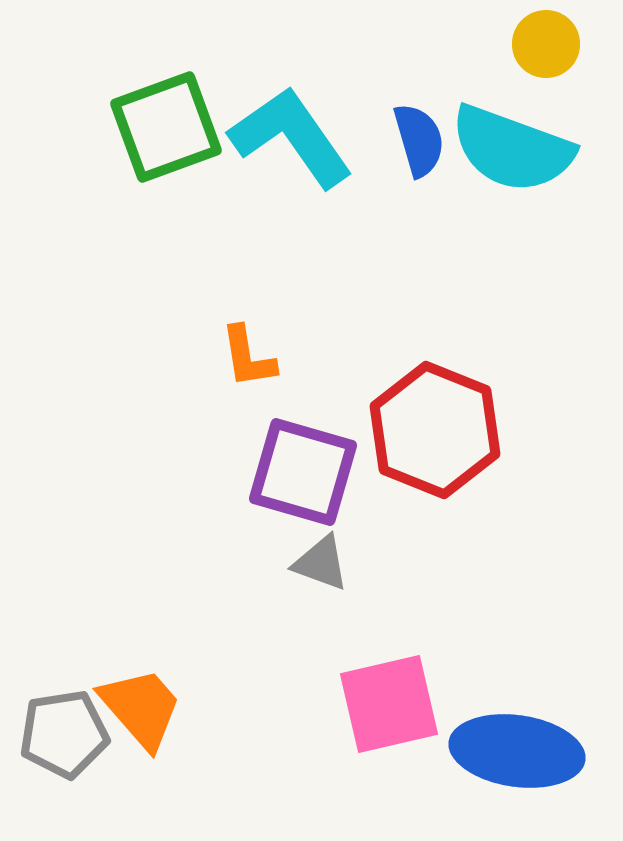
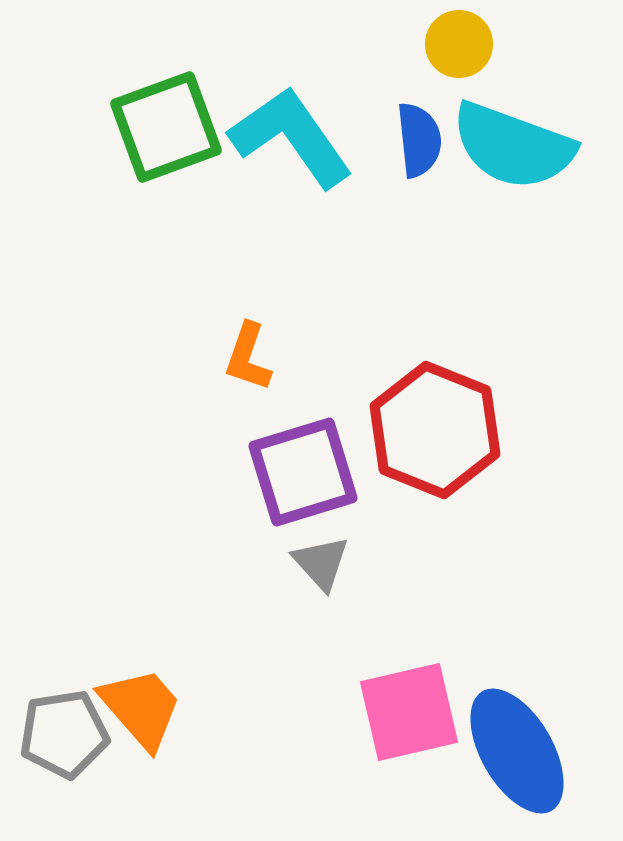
yellow circle: moved 87 px left
blue semicircle: rotated 10 degrees clockwise
cyan semicircle: moved 1 px right, 3 px up
orange L-shape: rotated 28 degrees clockwise
purple square: rotated 33 degrees counterclockwise
gray triangle: rotated 28 degrees clockwise
pink square: moved 20 px right, 8 px down
blue ellipse: rotated 52 degrees clockwise
